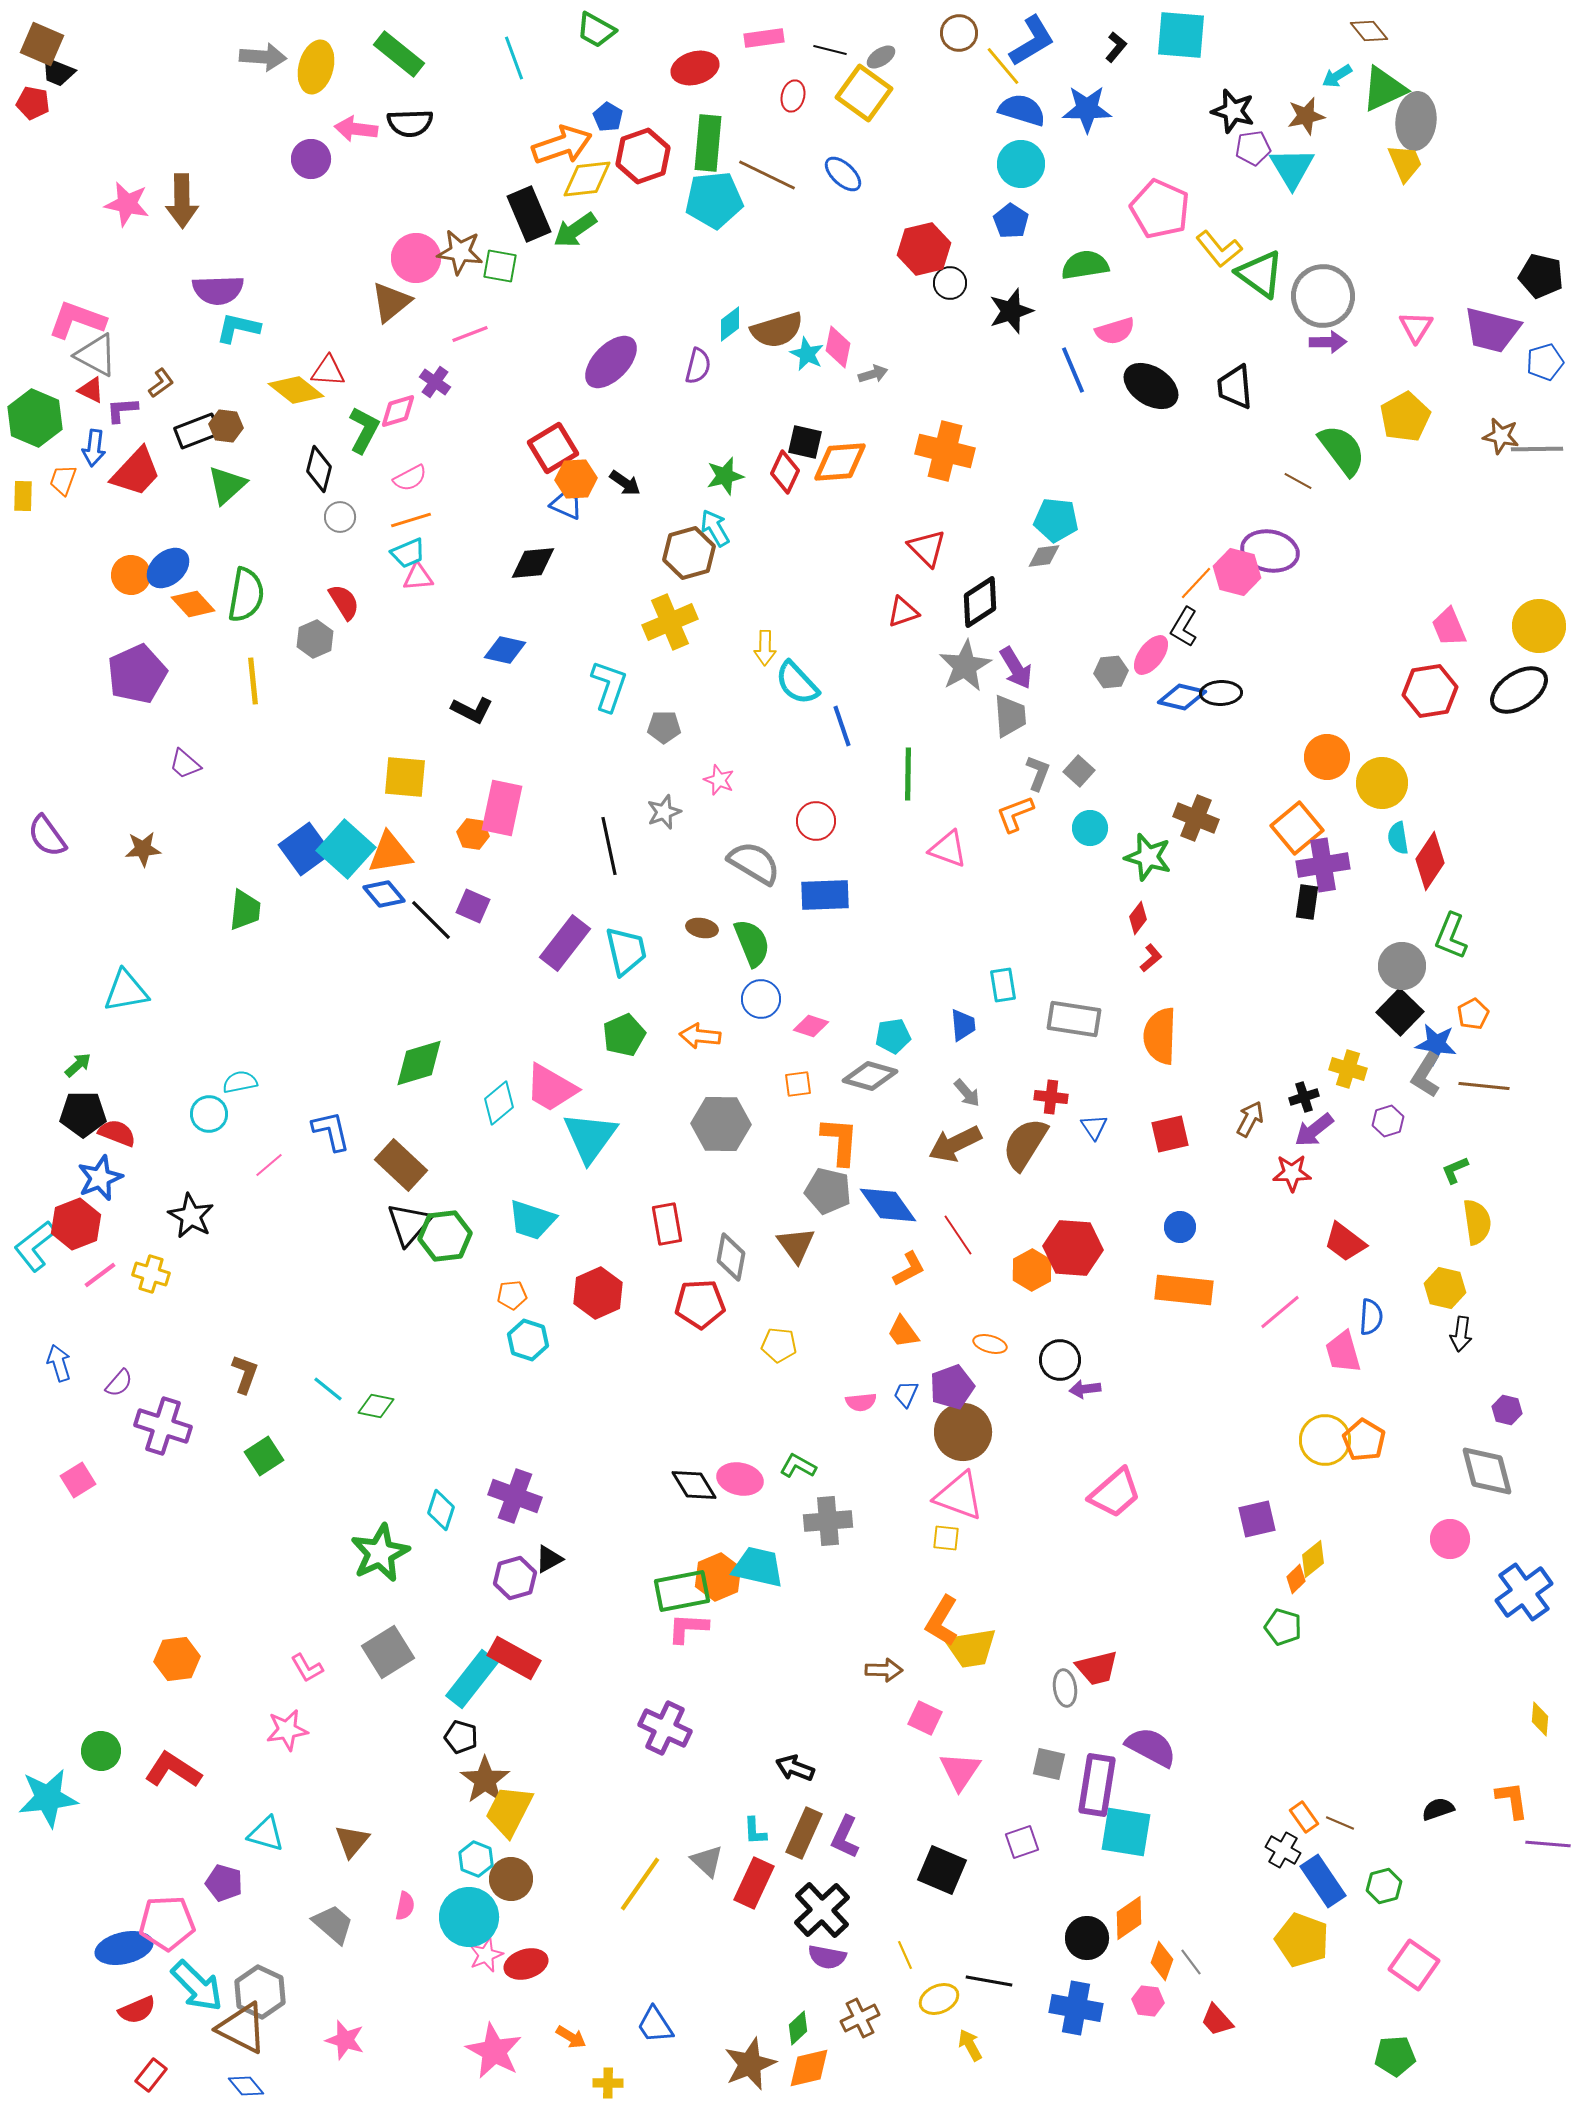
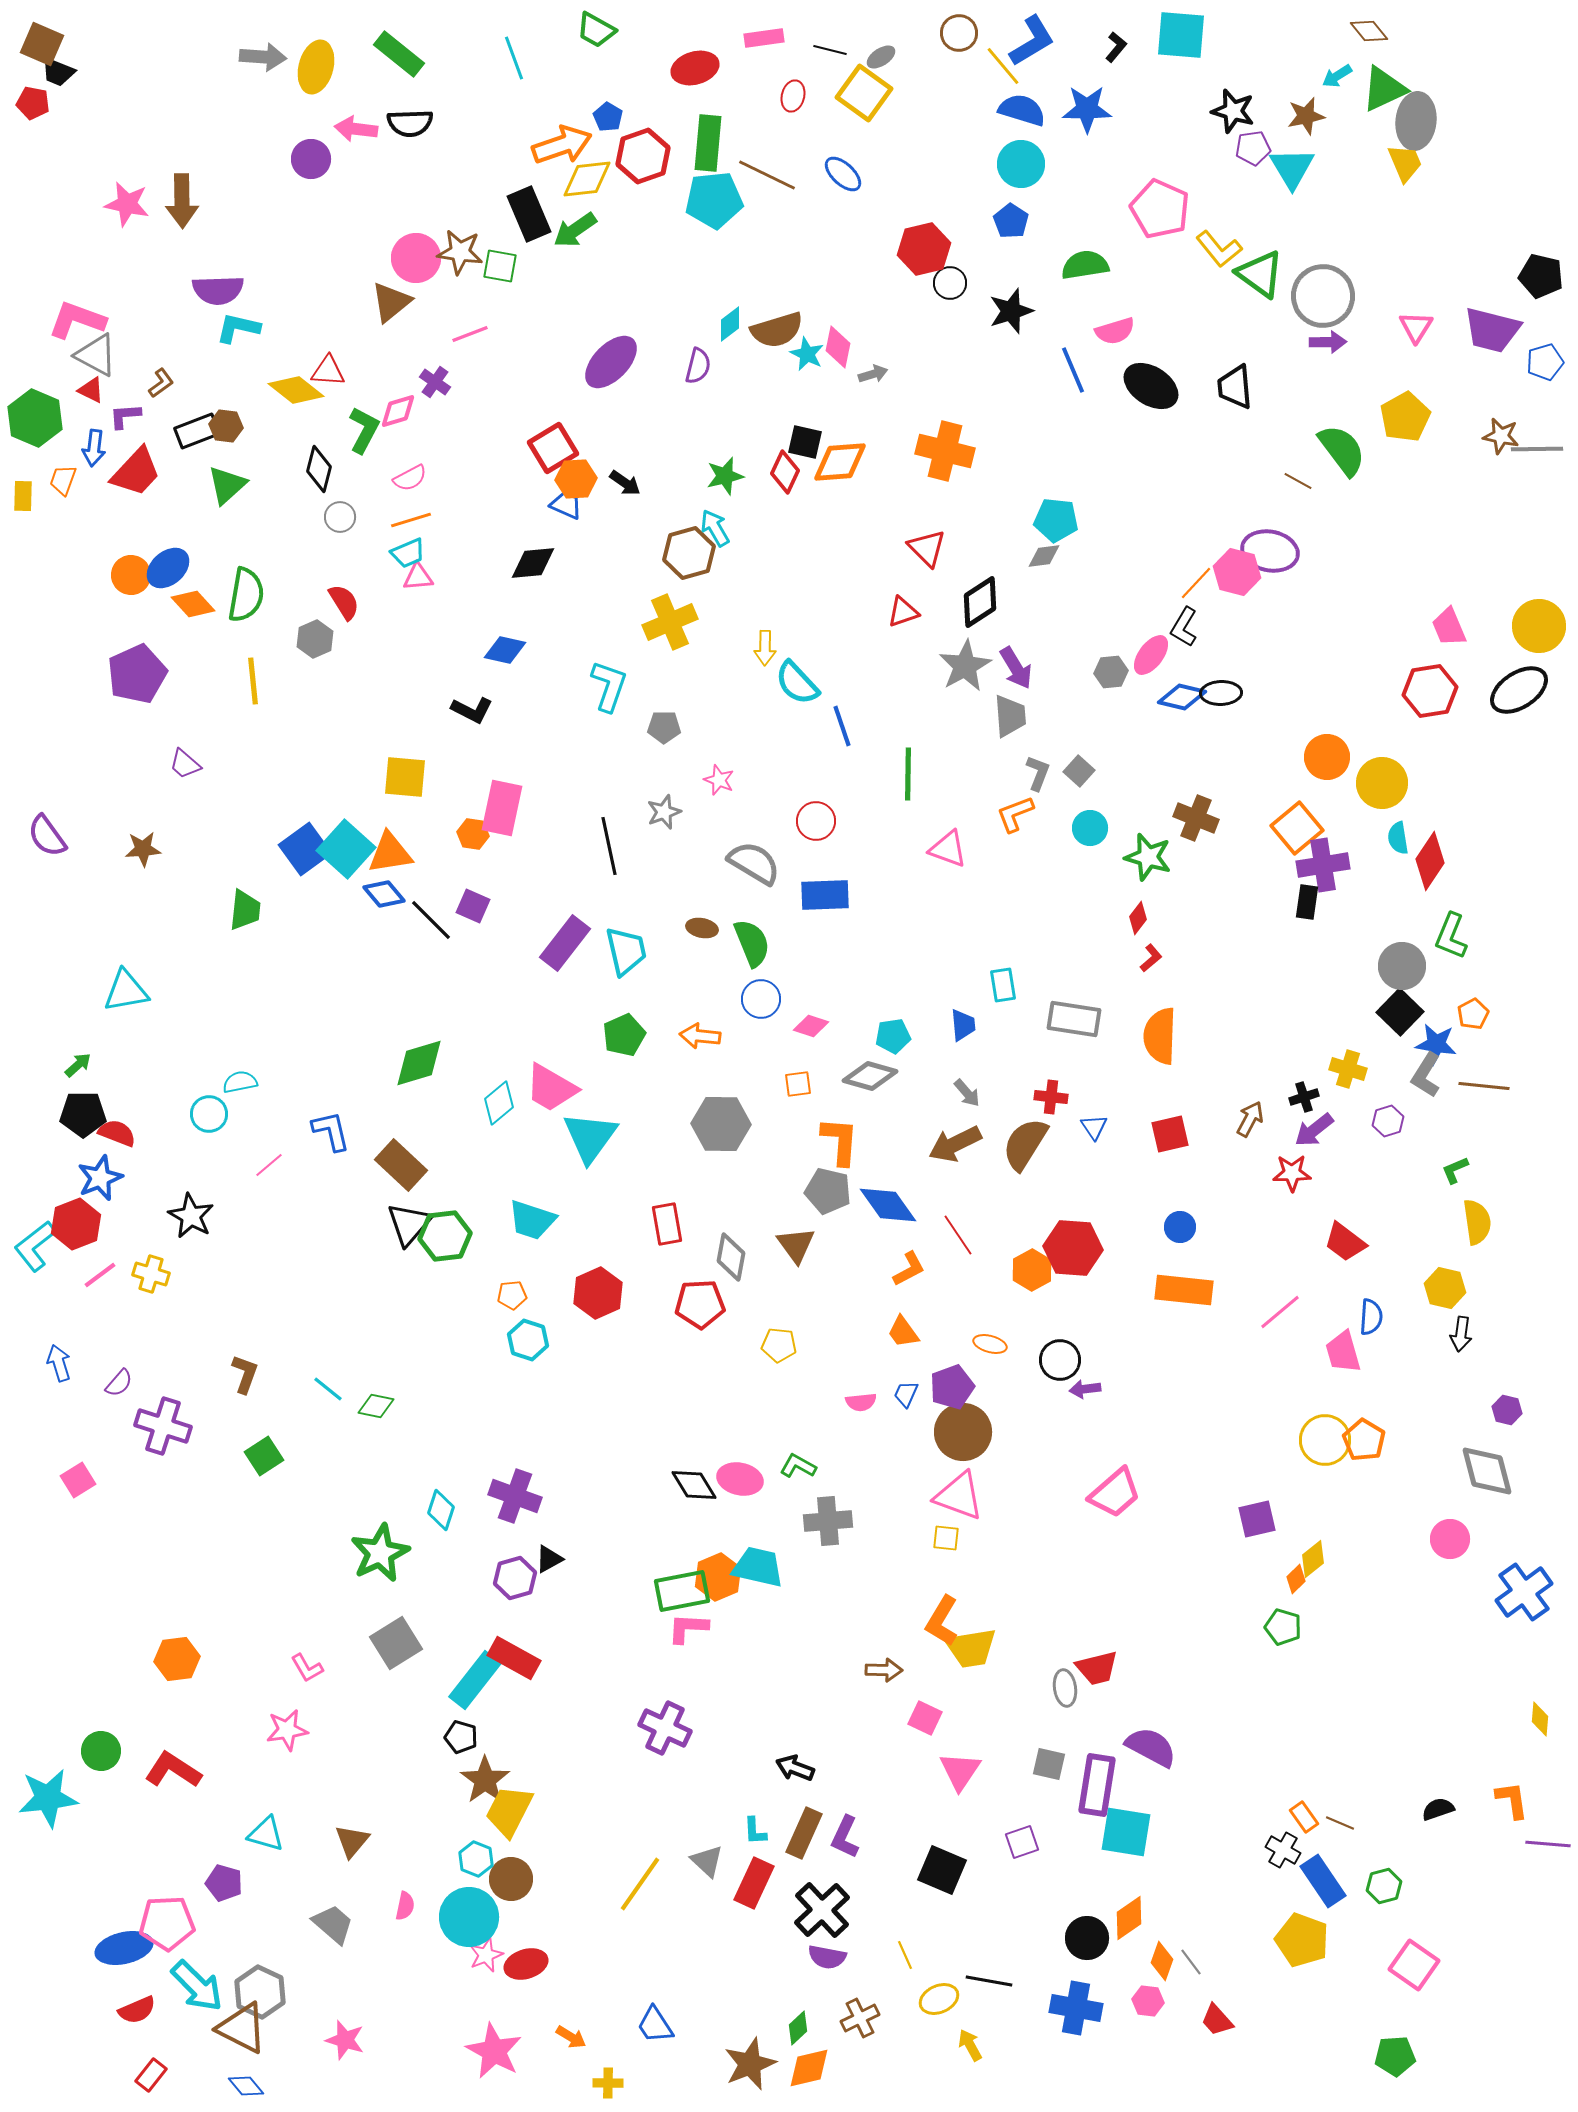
purple L-shape at (122, 410): moved 3 px right, 6 px down
gray square at (388, 1652): moved 8 px right, 9 px up
cyan rectangle at (472, 1679): moved 3 px right, 1 px down
